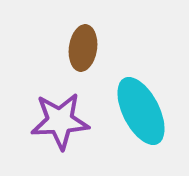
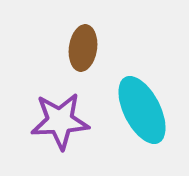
cyan ellipse: moved 1 px right, 1 px up
